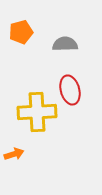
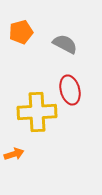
gray semicircle: rotated 30 degrees clockwise
